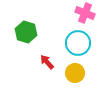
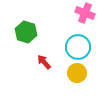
cyan circle: moved 4 px down
red arrow: moved 3 px left
yellow circle: moved 2 px right
